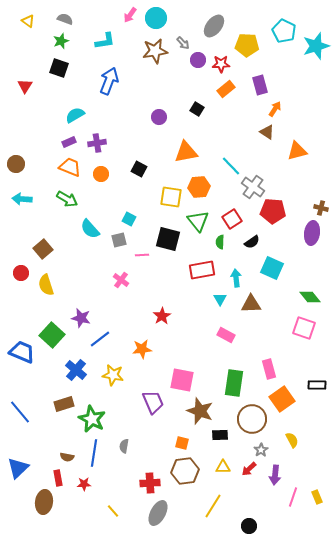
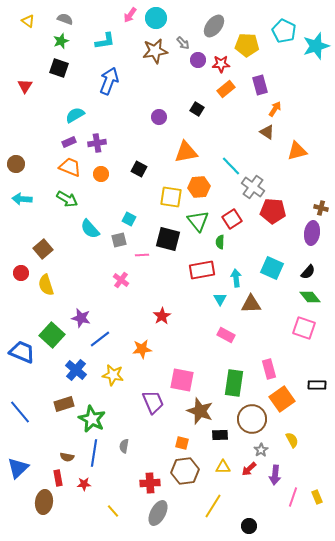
black semicircle at (252, 242): moved 56 px right, 30 px down; rotated 14 degrees counterclockwise
